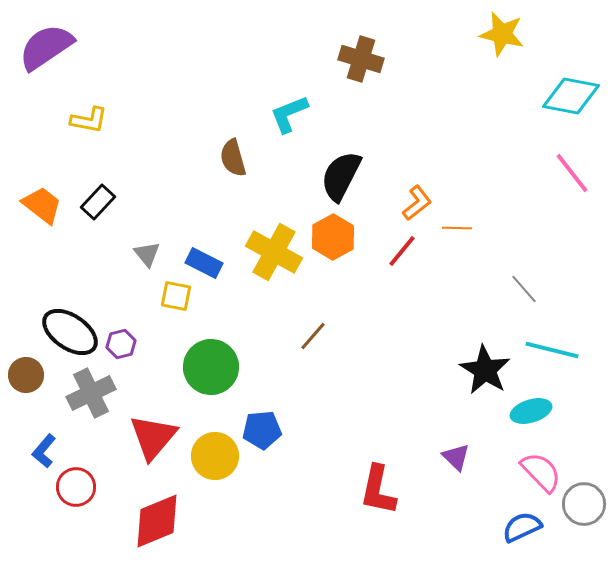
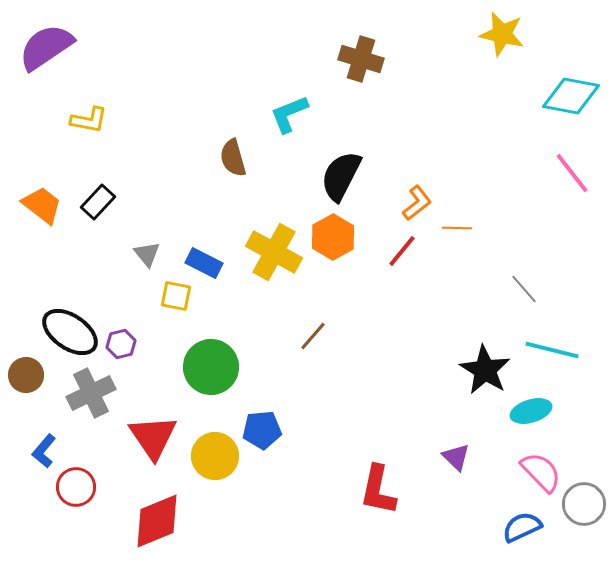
red triangle: rotated 14 degrees counterclockwise
